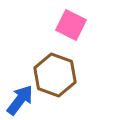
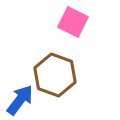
pink square: moved 2 px right, 3 px up
